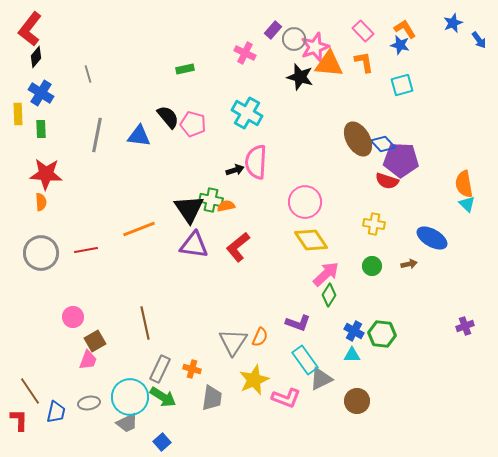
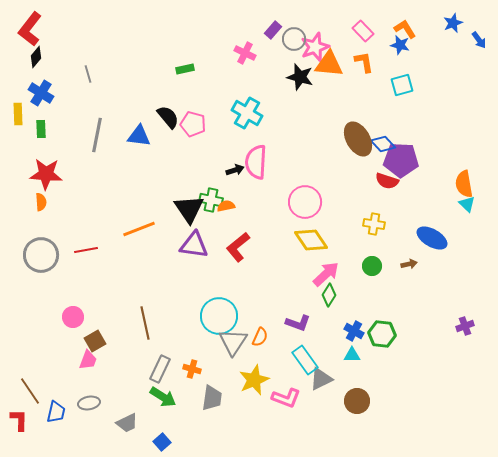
gray circle at (41, 253): moved 2 px down
cyan circle at (130, 397): moved 89 px right, 81 px up
